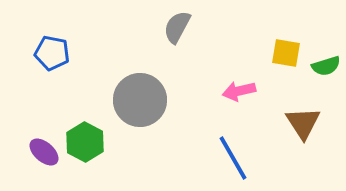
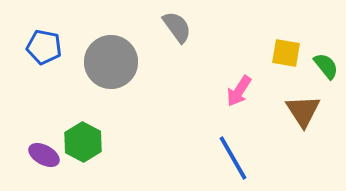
gray semicircle: rotated 116 degrees clockwise
blue pentagon: moved 8 px left, 6 px up
green semicircle: rotated 112 degrees counterclockwise
pink arrow: rotated 44 degrees counterclockwise
gray circle: moved 29 px left, 38 px up
brown triangle: moved 12 px up
green hexagon: moved 2 px left
purple ellipse: moved 3 px down; rotated 12 degrees counterclockwise
